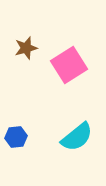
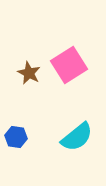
brown star: moved 3 px right, 25 px down; rotated 30 degrees counterclockwise
blue hexagon: rotated 15 degrees clockwise
